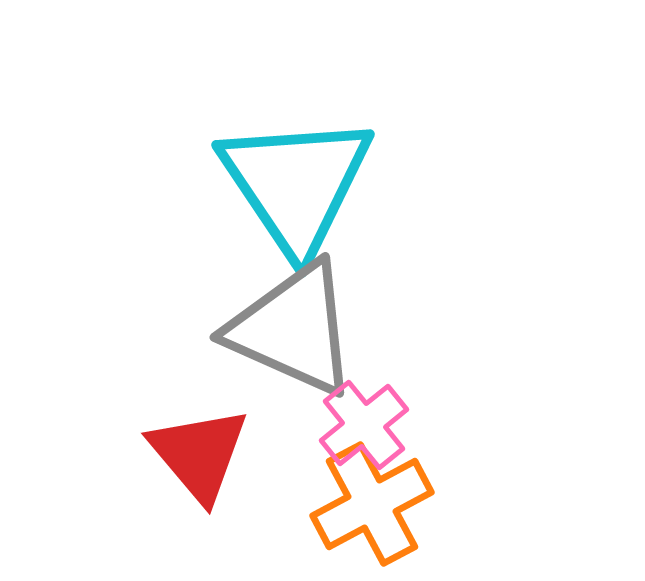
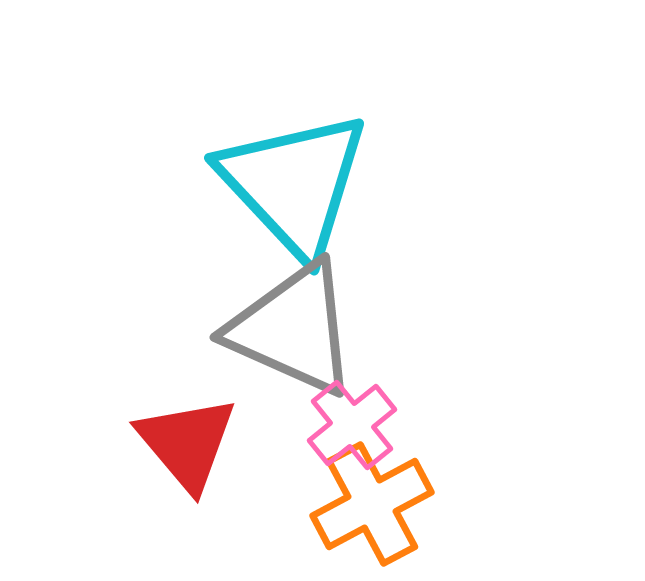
cyan triangle: moved 2 px left; rotated 9 degrees counterclockwise
pink cross: moved 12 px left
red triangle: moved 12 px left, 11 px up
